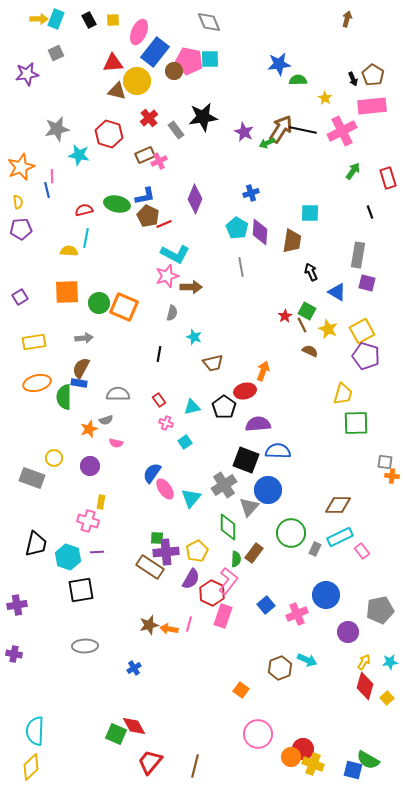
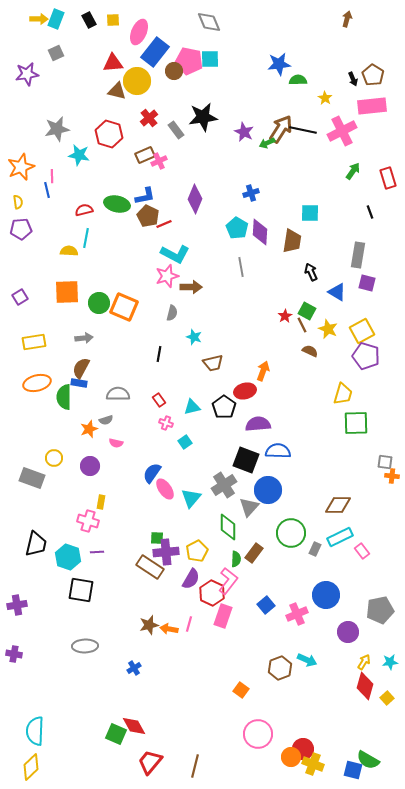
black square at (81, 590): rotated 20 degrees clockwise
